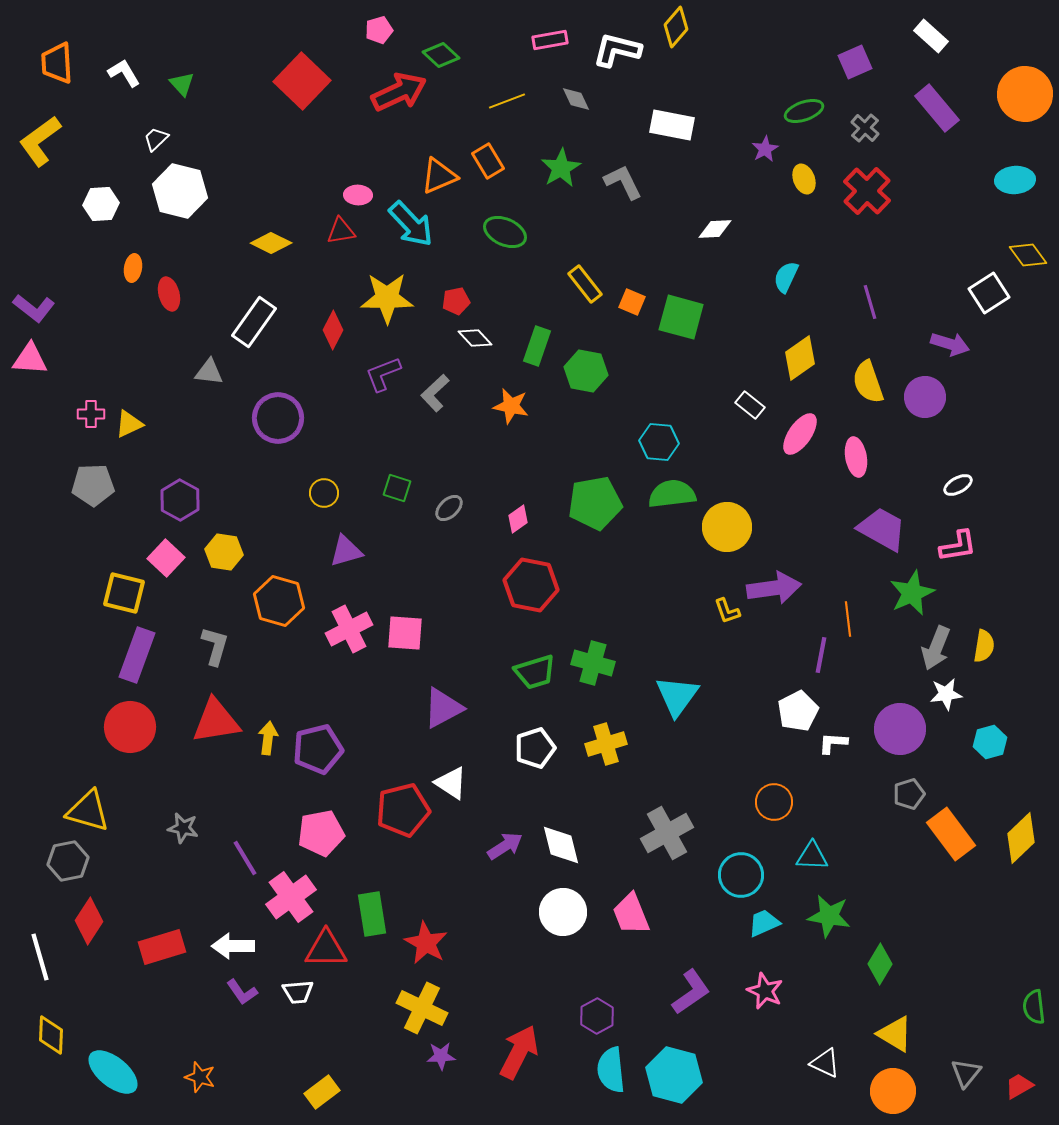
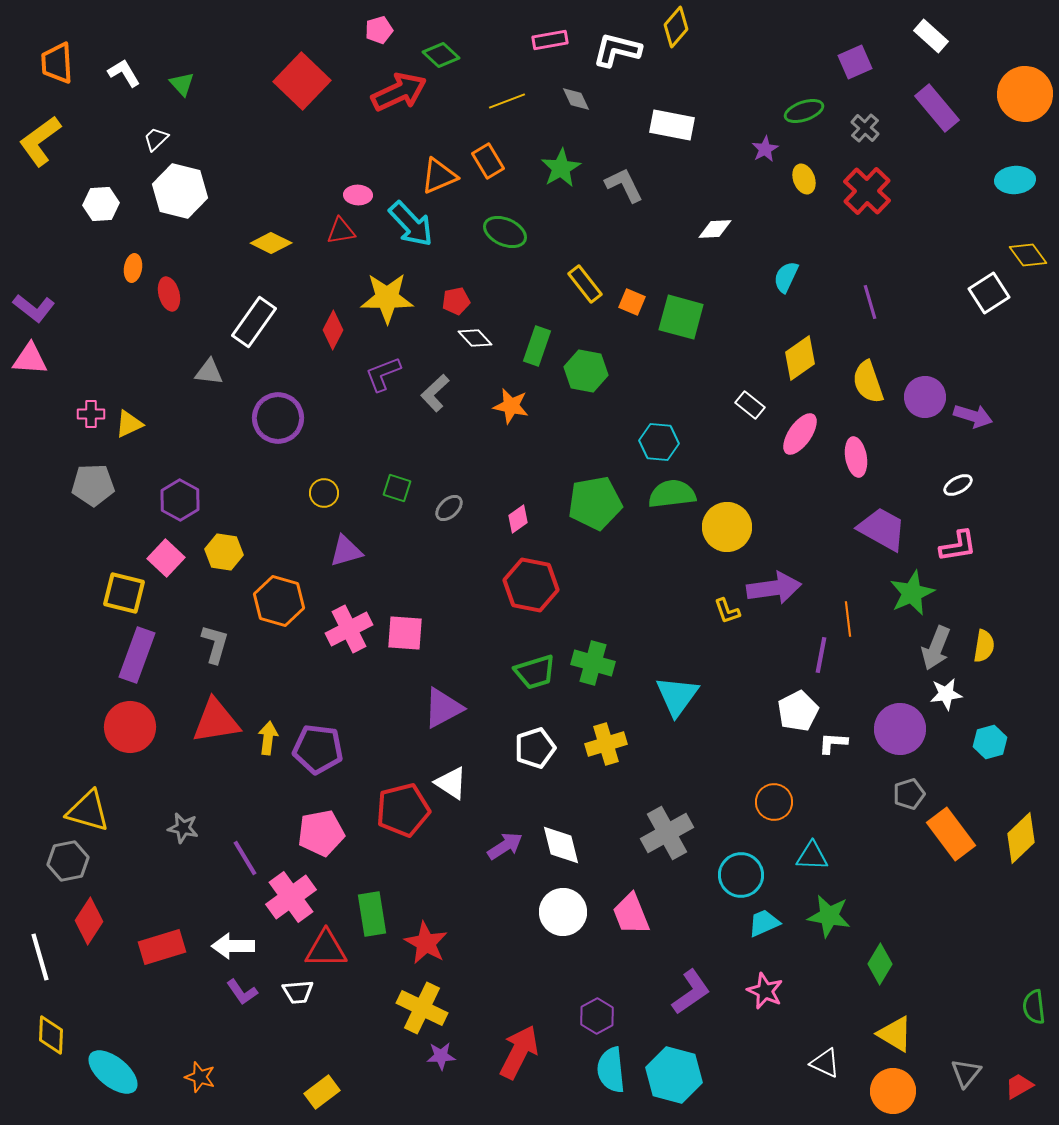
gray L-shape at (623, 182): moved 1 px right, 3 px down
purple arrow at (950, 344): moved 23 px right, 72 px down
gray L-shape at (215, 646): moved 2 px up
purple pentagon at (318, 749): rotated 21 degrees clockwise
